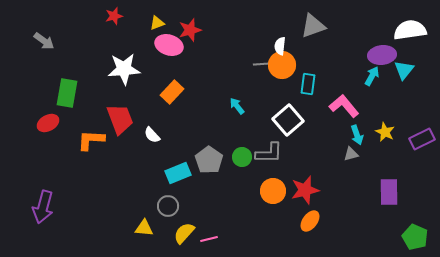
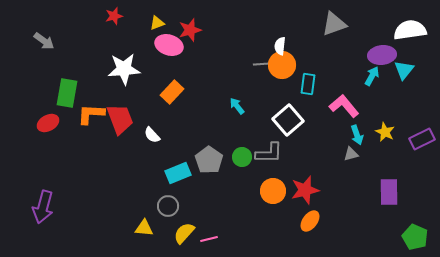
gray triangle at (313, 26): moved 21 px right, 2 px up
orange L-shape at (91, 140): moved 26 px up
